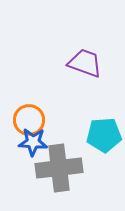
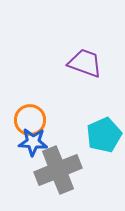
orange circle: moved 1 px right
cyan pentagon: rotated 20 degrees counterclockwise
gray cross: moved 1 px left, 2 px down; rotated 15 degrees counterclockwise
